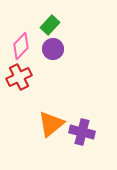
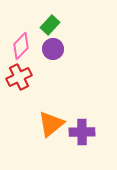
purple cross: rotated 15 degrees counterclockwise
